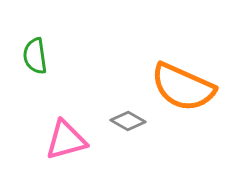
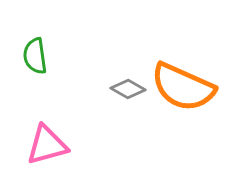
gray diamond: moved 32 px up
pink triangle: moved 19 px left, 5 px down
